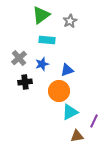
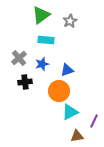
cyan rectangle: moved 1 px left
